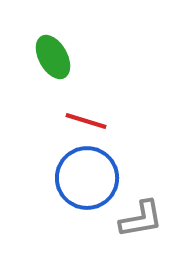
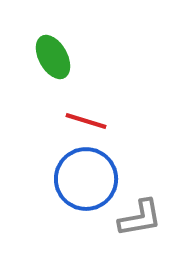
blue circle: moved 1 px left, 1 px down
gray L-shape: moved 1 px left, 1 px up
